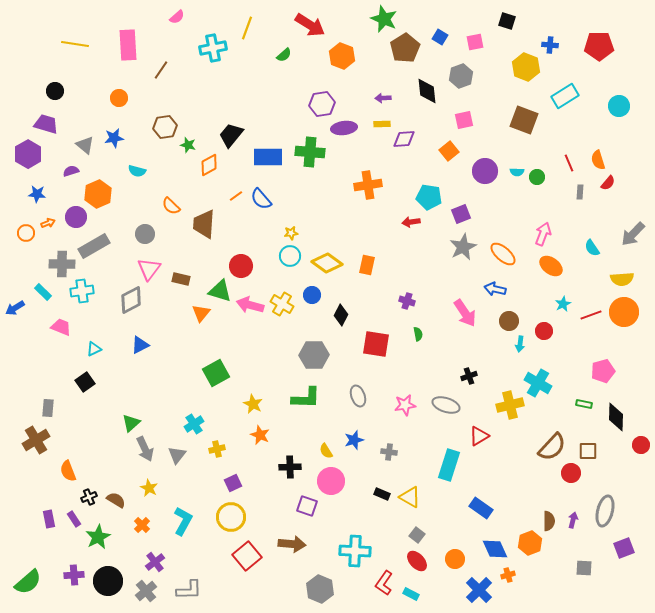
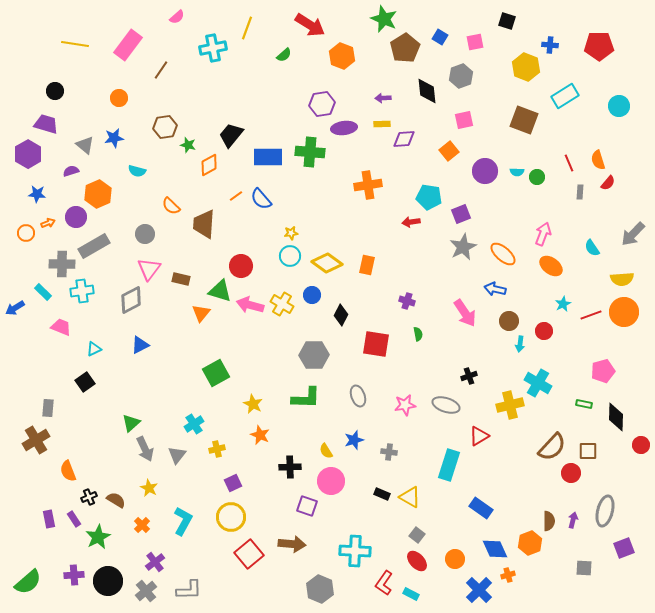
pink rectangle at (128, 45): rotated 40 degrees clockwise
red square at (247, 556): moved 2 px right, 2 px up
